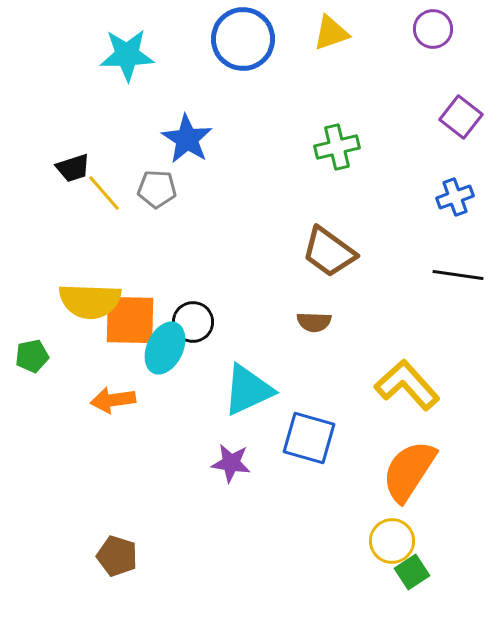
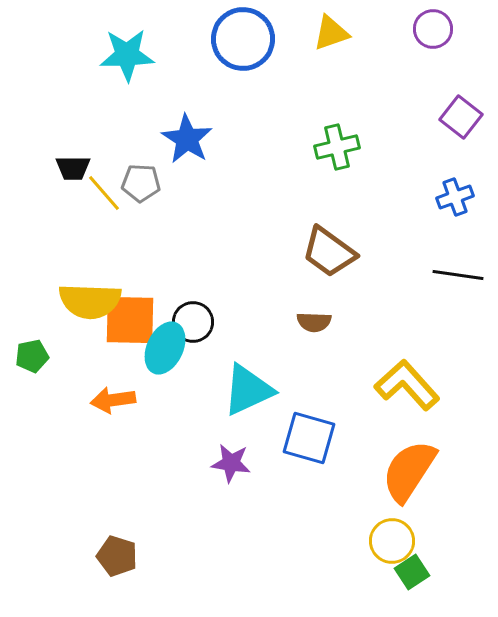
black trapezoid: rotated 18 degrees clockwise
gray pentagon: moved 16 px left, 6 px up
